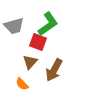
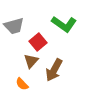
green L-shape: moved 16 px right; rotated 70 degrees clockwise
red square: rotated 30 degrees clockwise
brown triangle: moved 1 px right, 1 px up
